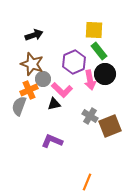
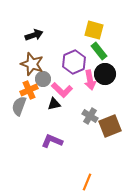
yellow square: rotated 12 degrees clockwise
